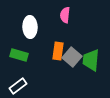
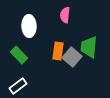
white ellipse: moved 1 px left, 1 px up
green rectangle: rotated 30 degrees clockwise
green trapezoid: moved 2 px left, 13 px up
